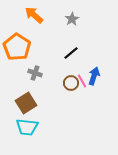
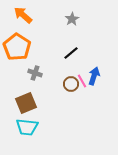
orange arrow: moved 11 px left
brown circle: moved 1 px down
brown square: rotated 10 degrees clockwise
